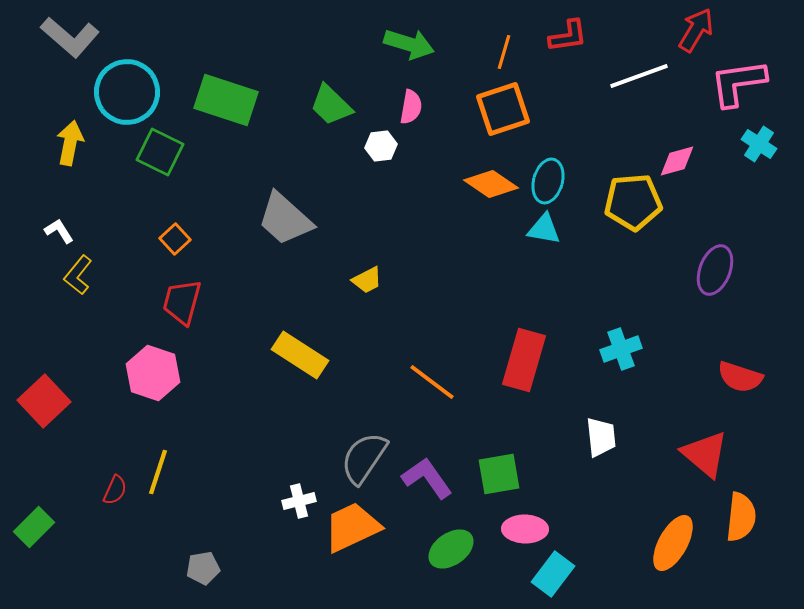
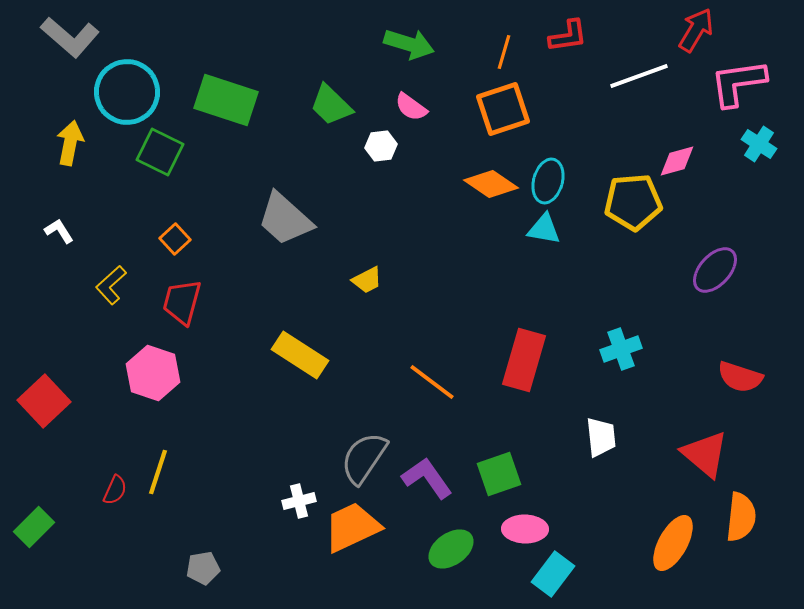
pink semicircle at (411, 107): rotated 116 degrees clockwise
purple ellipse at (715, 270): rotated 21 degrees clockwise
yellow L-shape at (78, 275): moved 33 px right, 10 px down; rotated 9 degrees clockwise
green square at (499, 474): rotated 9 degrees counterclockwise
